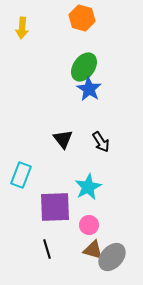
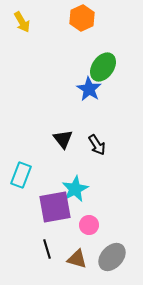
orange hexagon: rotated 20 degrees clockwise
yellow arrow: moved 6 px up; rotated 35 degrees counterclockwise
green ellipse: moved 19 px right
black arrow: moved 4 px left, 3 px down
cyan star: moved 13 px left, 2 px down
purple square: rotated 8 degrees counterclockwise
brown triangle: moved 16 px left, 9 px down
